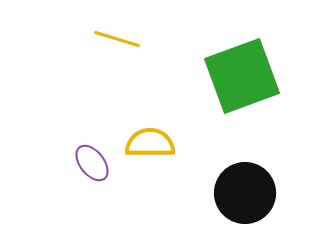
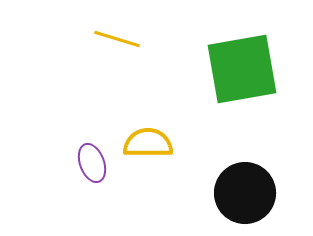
green square: moved 7 px up; rotated 10 degrees clockwise
yellow semicircle: moved 2 px left
purple ellipse: rotated 18 degrees clockwise
